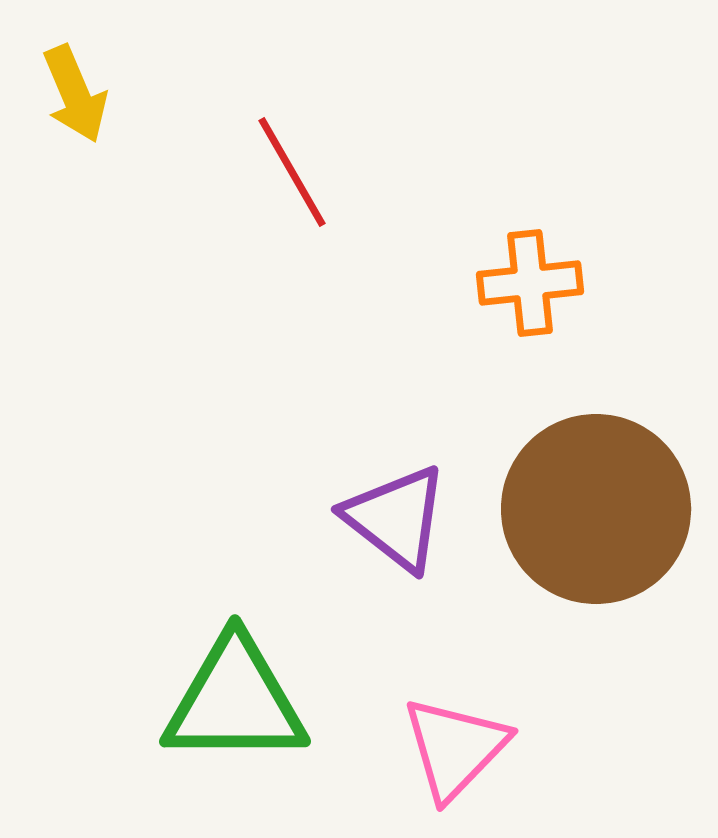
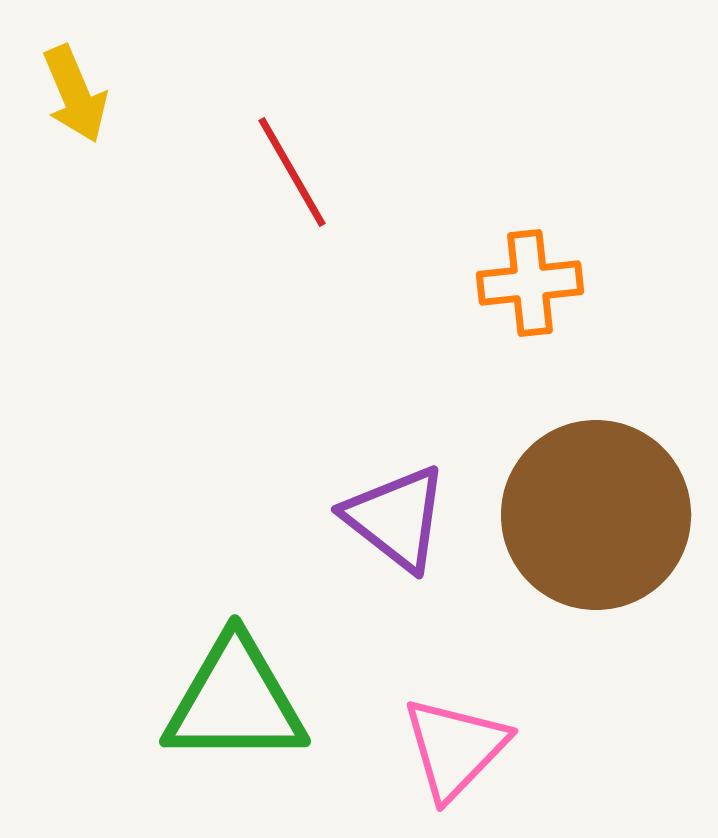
brown circle: moved 6 px down
